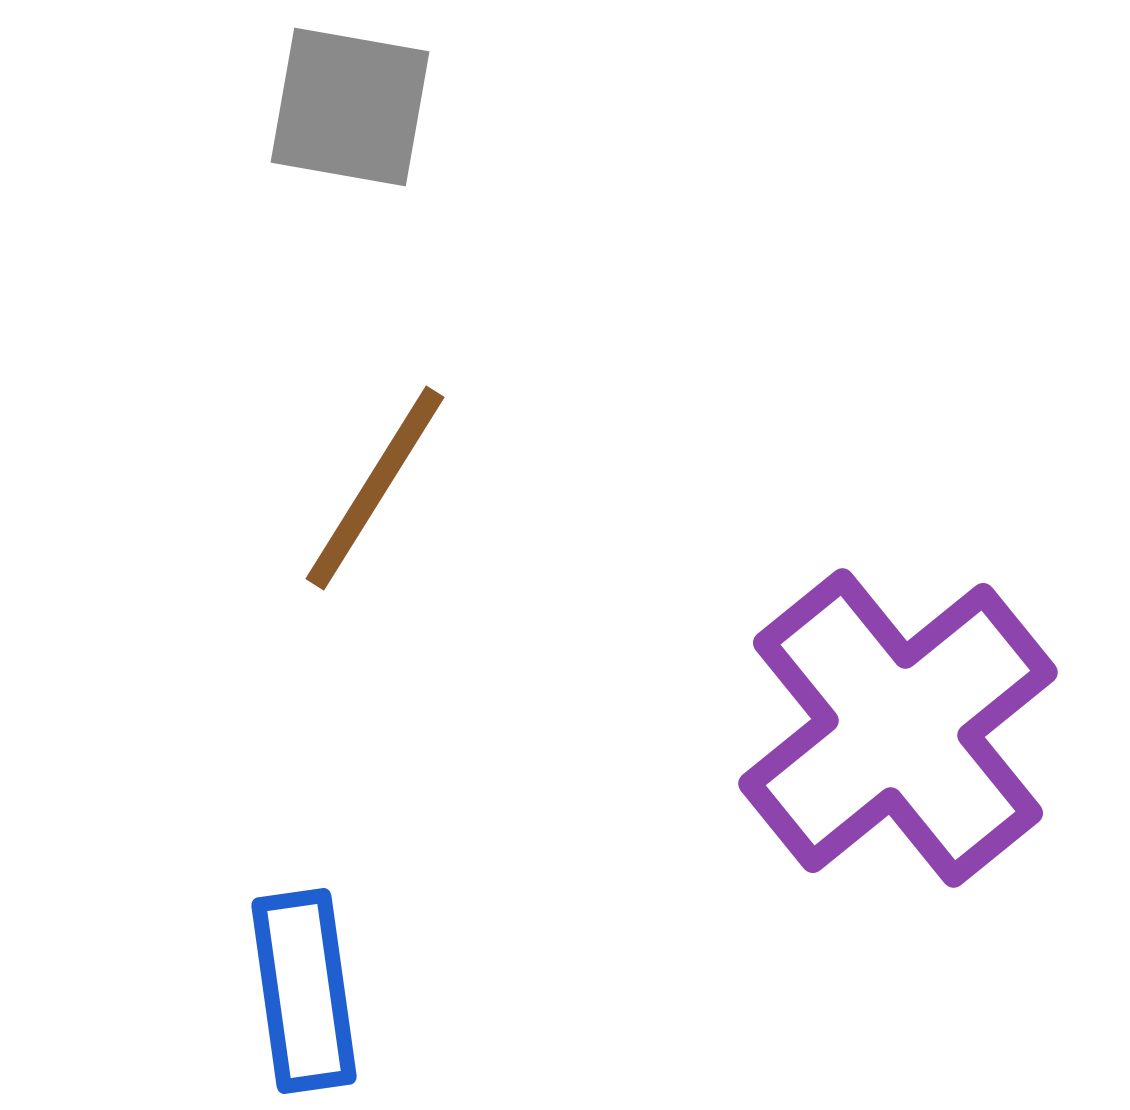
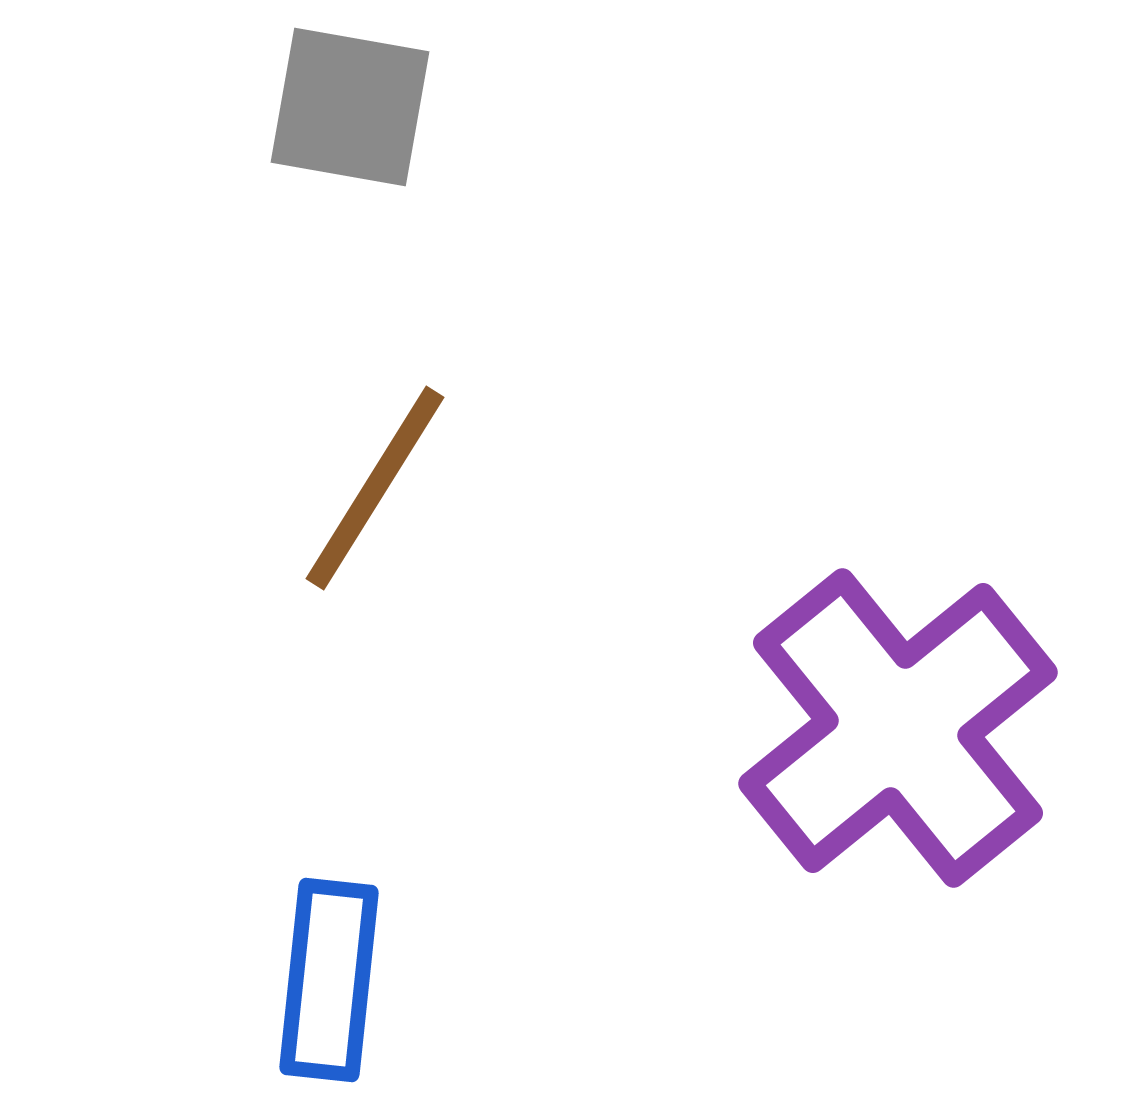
blue rectangle: moved 25 px right, 11 px up; rotated 14 degrees clockwise
